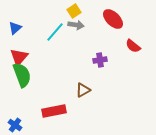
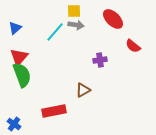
yellow square: rotated 32 degrees clockwise
blue cross: moved 1 px left, 1 px up
